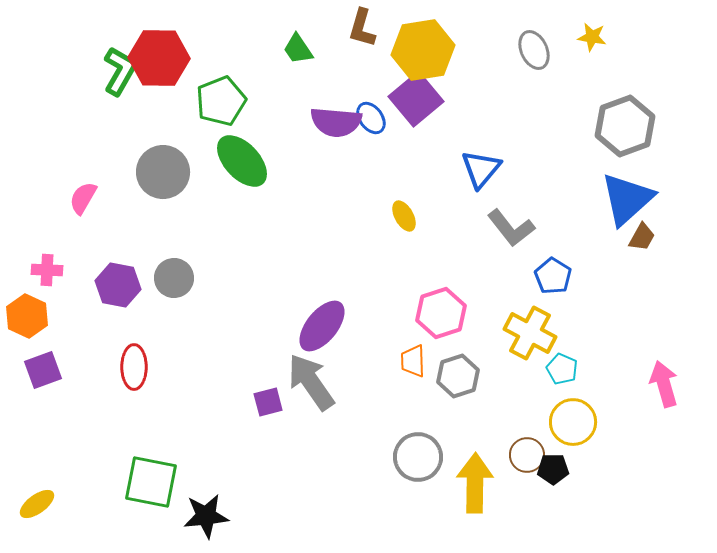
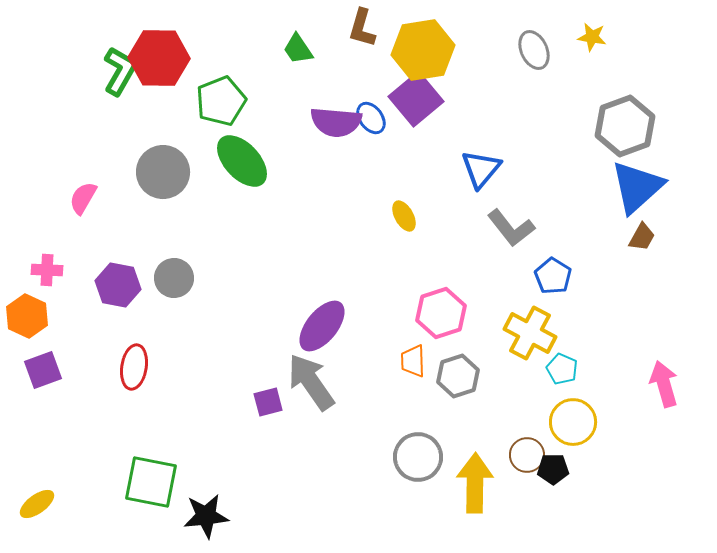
blue triangle at (627, 199): moved 10 px right, 12 px up
red ellipse at (134, 367): rotated 9 degrees clockwise
